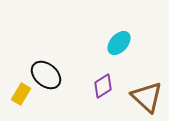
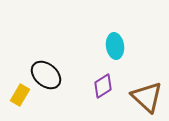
cyan ellipse: moved 4 px left, 3 px down; rotated 50 degrees counterclockwise
yellow rectangle: moved 1 px left, 1 px down
